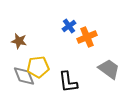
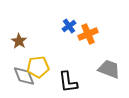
orange cross: moved 1 px right, 3 px up
brown star: rotated 21 degrees clockwise
gray trapezoid: rotated 15 degrees counterclockwise
